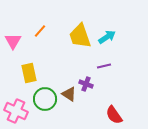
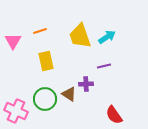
orange line: rotated 32 degrees clockwise
yellow rectangle: moved 17 px right, 12 px up
purple cross: rotated 24 degrees counterclockwise
